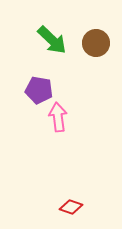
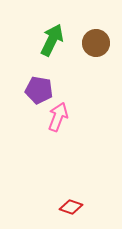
green arrow: rotated 108 degrees counterclockwise
pink arrow: rotated 28 degrees clockwise
